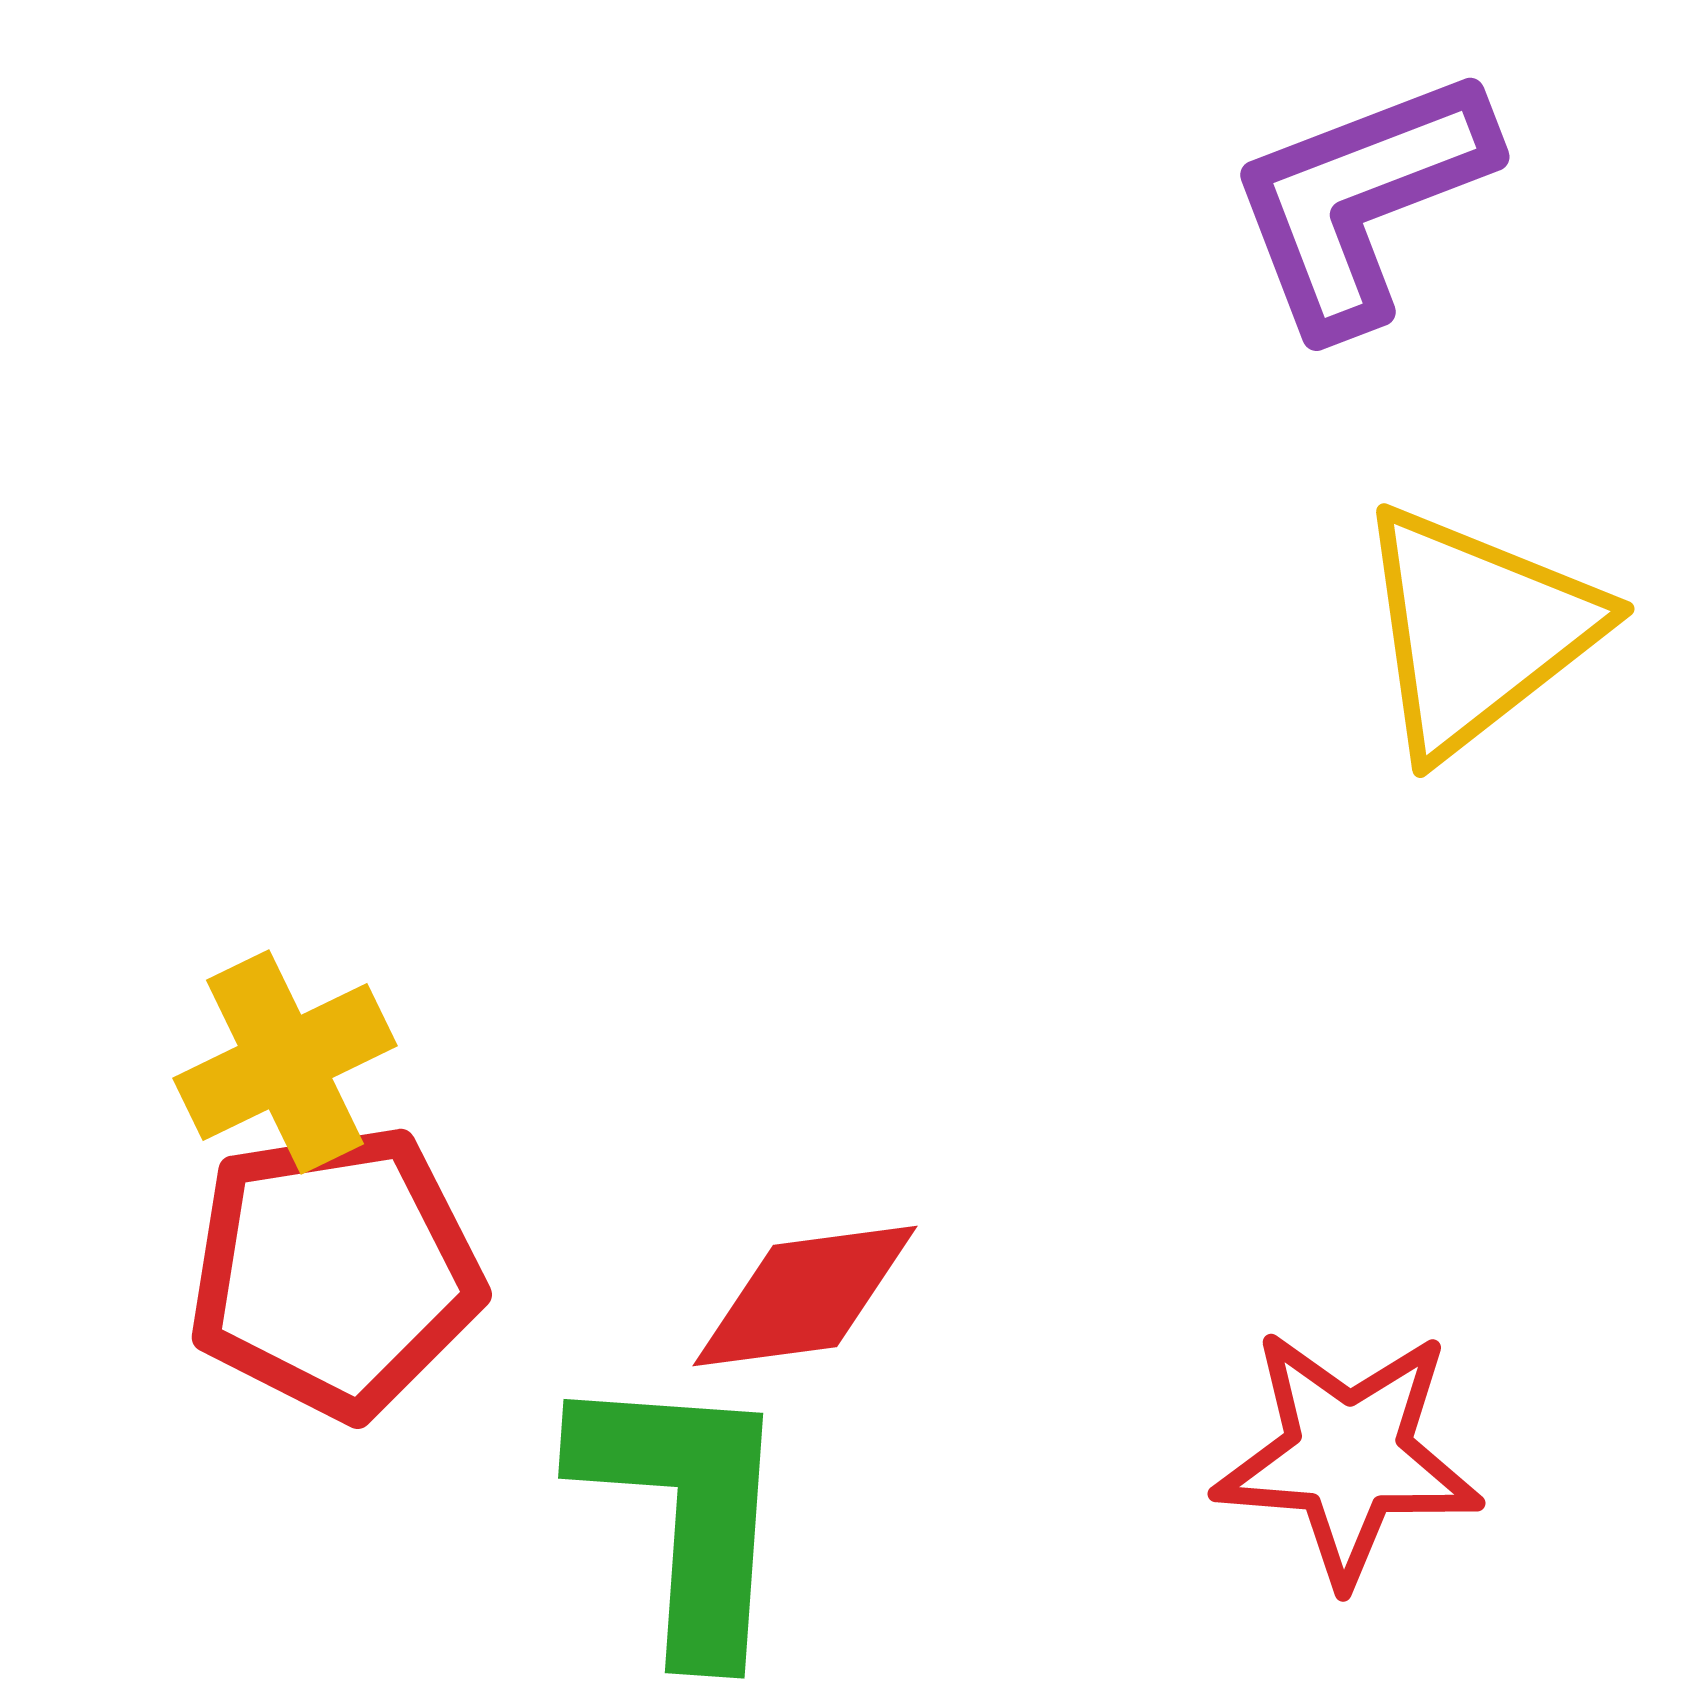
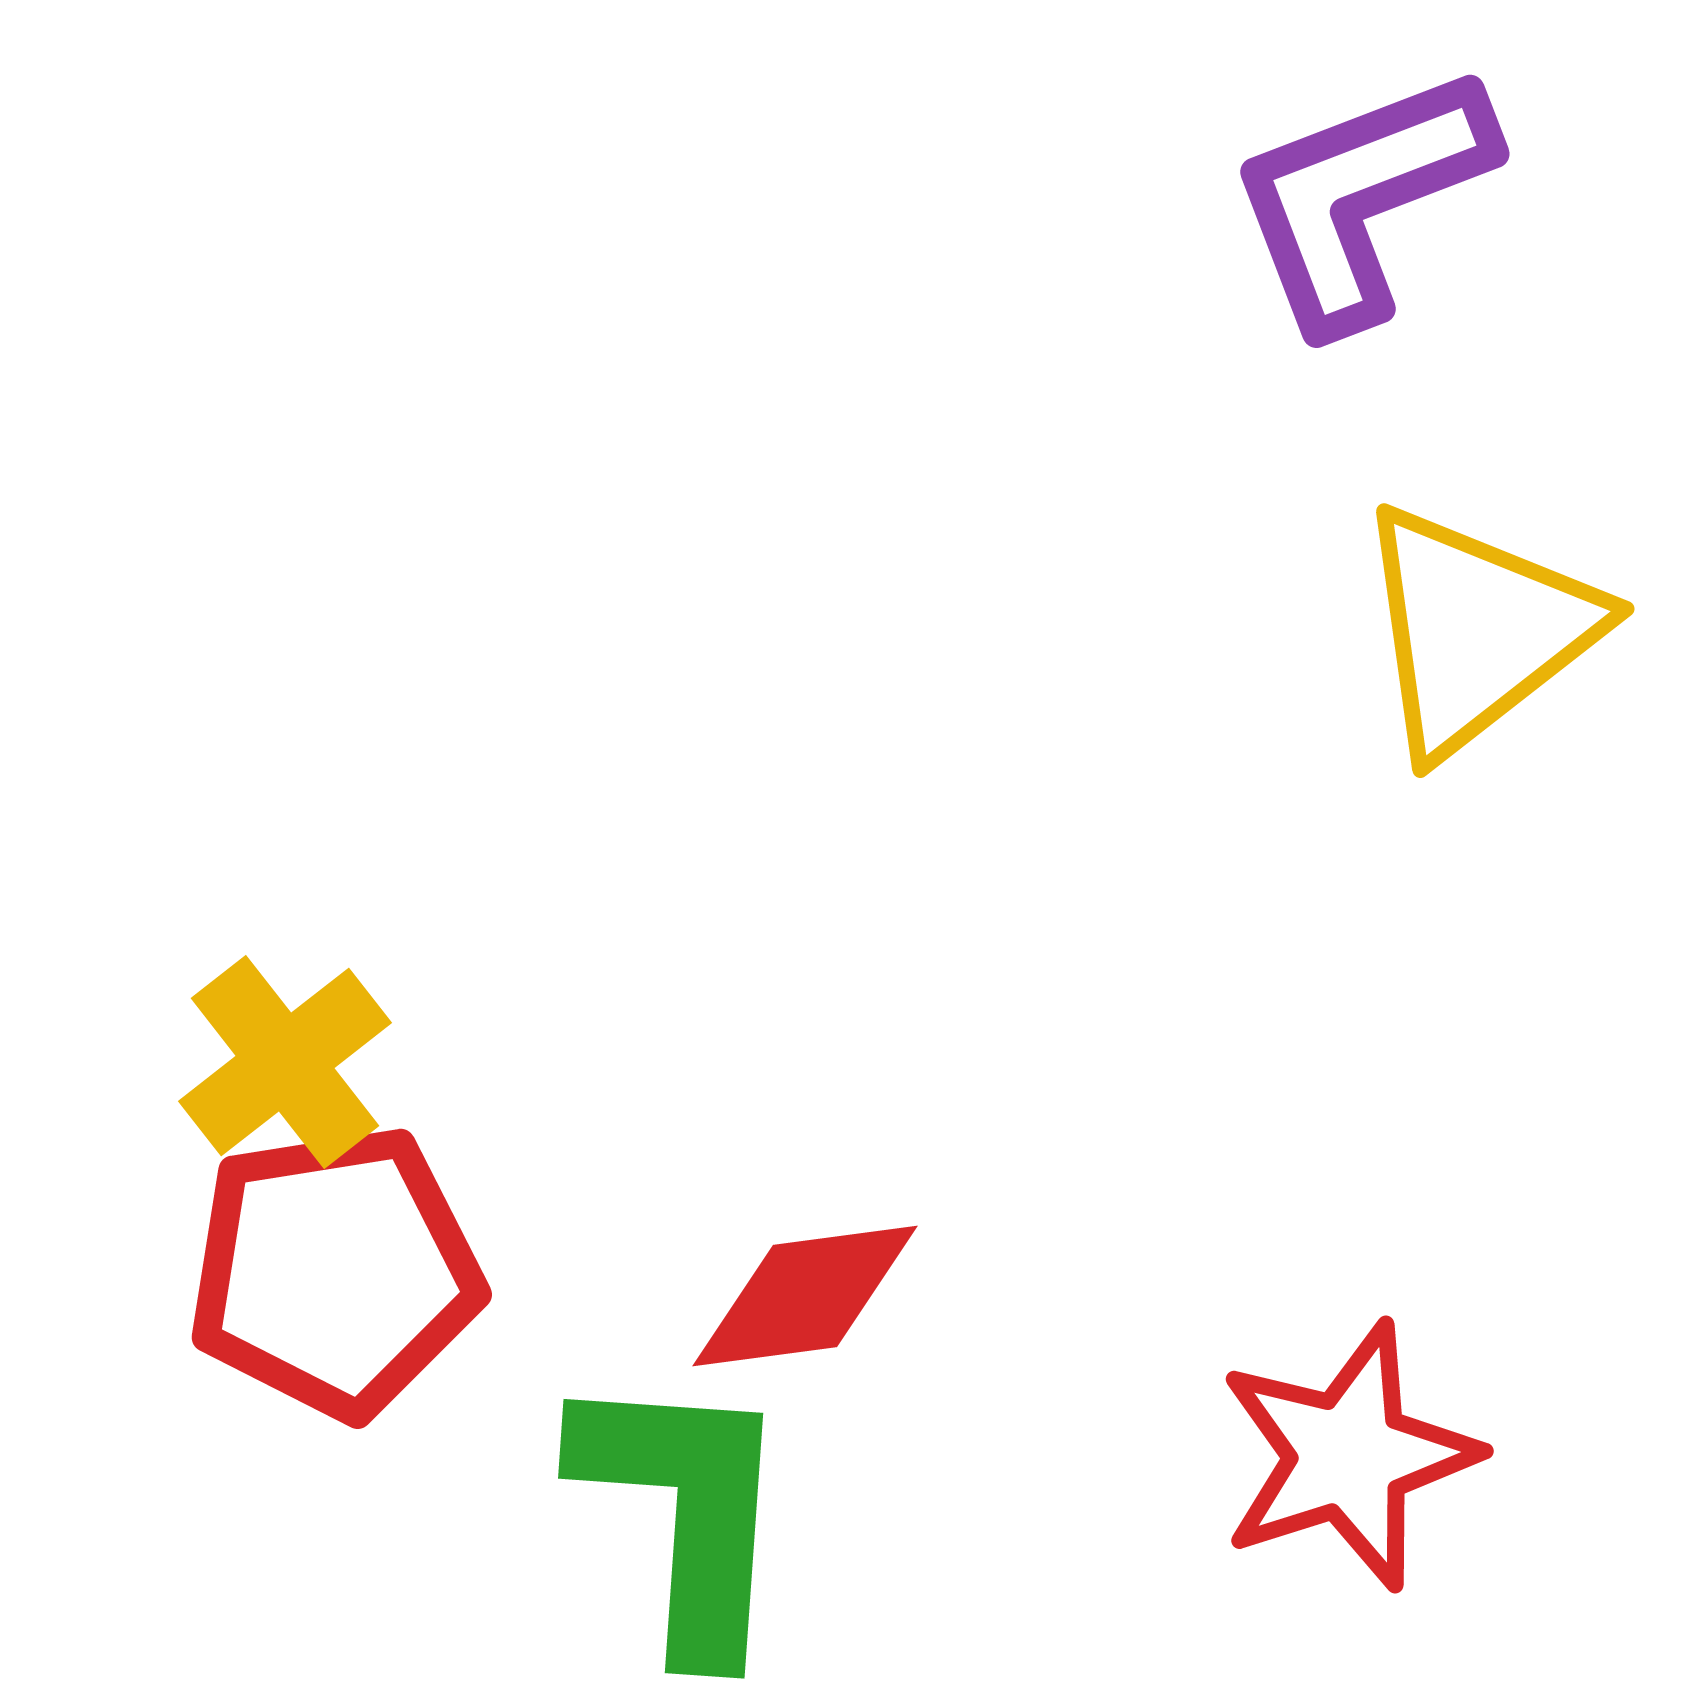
purple L-shape: moved 3 px up
yellow cross: rotated 12 degrees counterclockwise
red star: rotated 22 degrees counterclockwise
